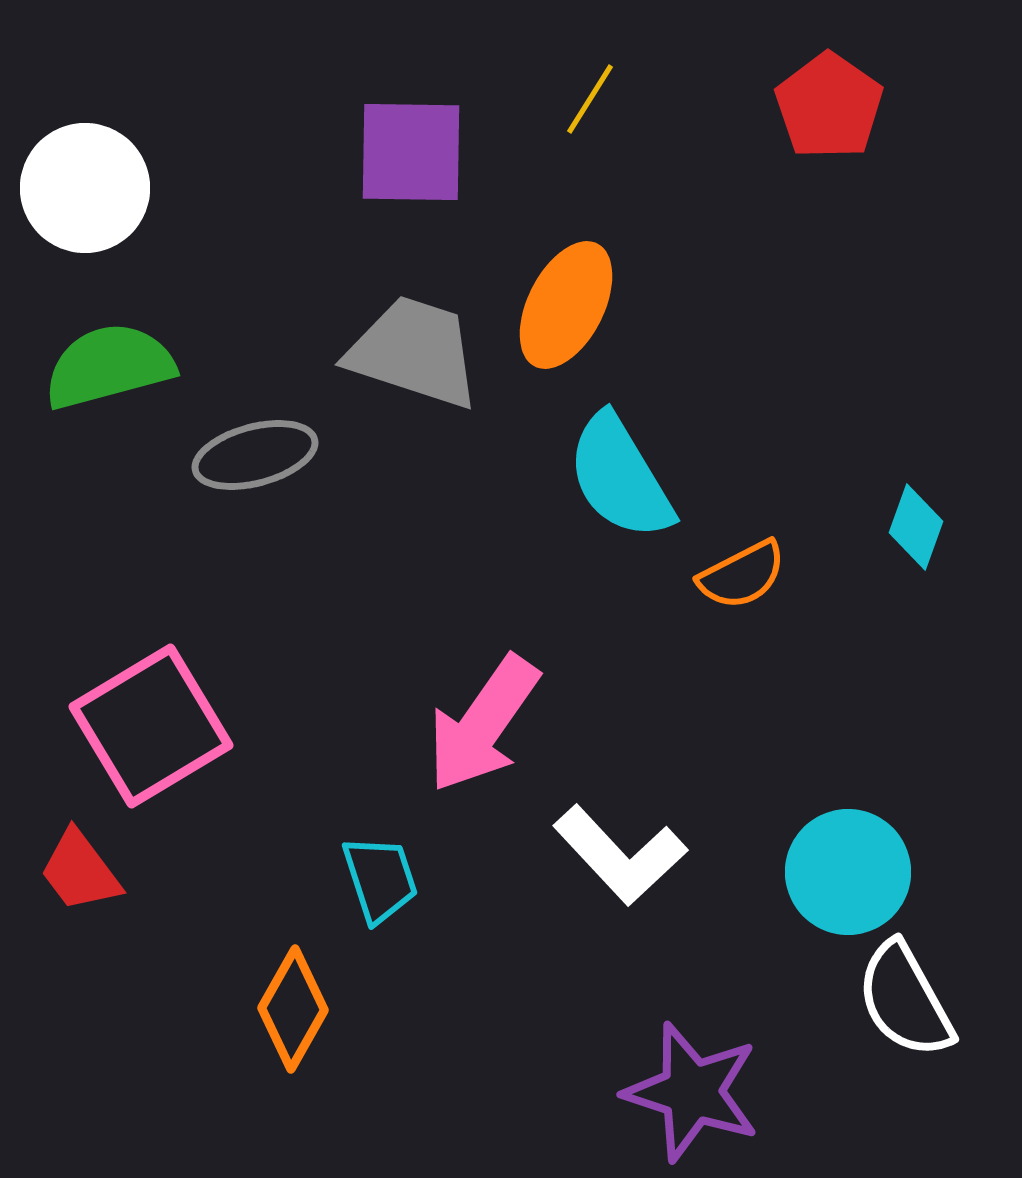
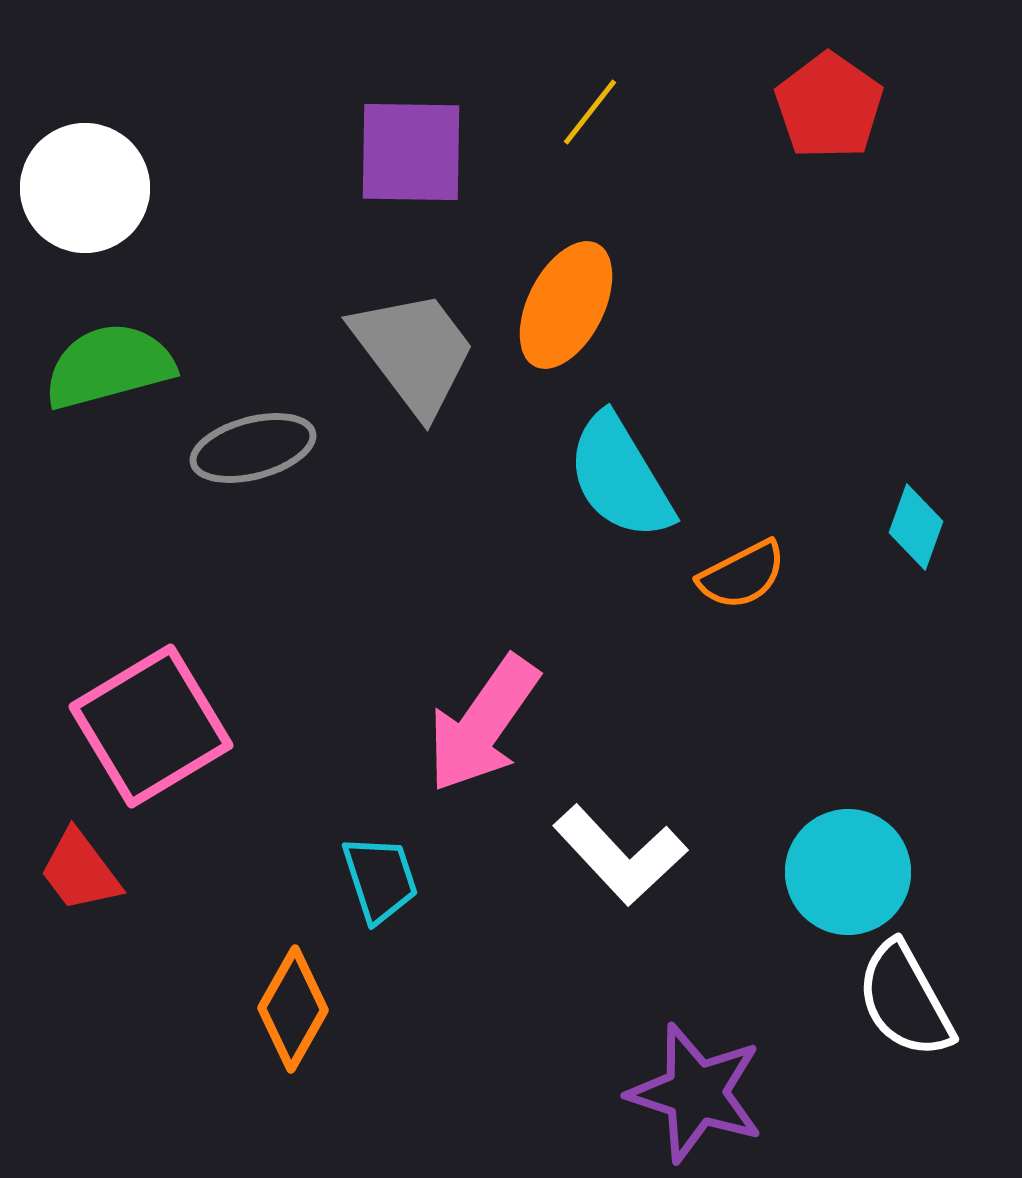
yellow line: moved 13 px down; rotated 6 degrees clockwise
gray trapezoid: rotated 35 degrees clockwise
gray ellipse: moved 2 px left, 7 px up
purple star: moved 4 px right, 1 px down
